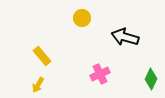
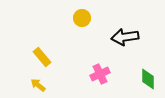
black arrow: rotated 24 degrees counterclockwise
yellow rectangle: moved 1 px down
green diamond: moved 3 px left; rotated 25 degrees counterclockwise
yellow arrow: rotated 98 degrees clockwise
